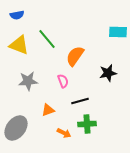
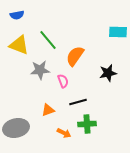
green line: moved 1 px right, 1 px down
gray star: moved 12 px right, 11 px up
black line: moved 2 px left, 1 px down
gray ellipse: rotated 40 degrees clockwise
